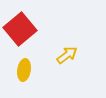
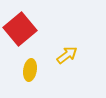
yellow ellipse: moved 6 px right
